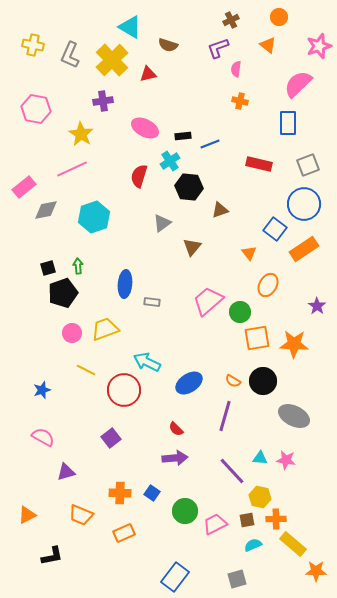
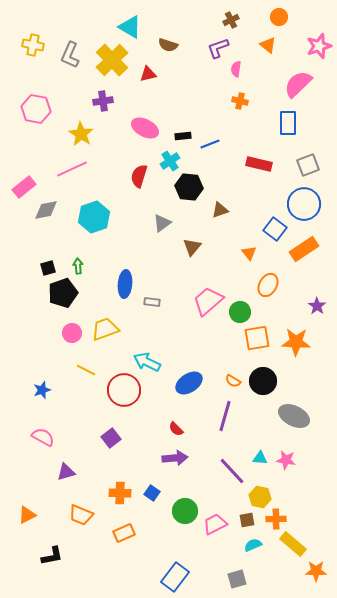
orange star at (294, 344): moved 2 px right, 2 px up
